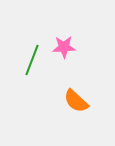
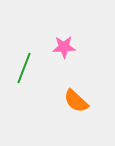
green line: moved 8 px left, 8 px down
